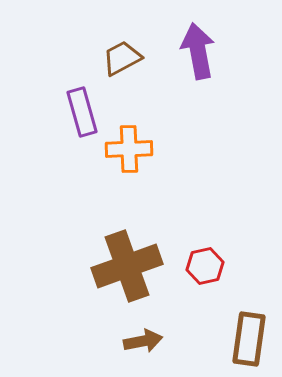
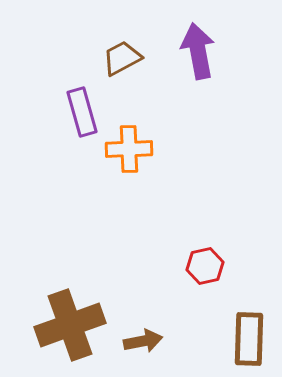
brown cross: moved 57 px left, 59 px down
brown rectangle: rotated 6 degrees counterclockwise
